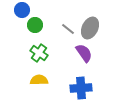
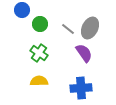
green circle: moved 5 px right, 1 px up
yellow semicircle: moved 1 px down
